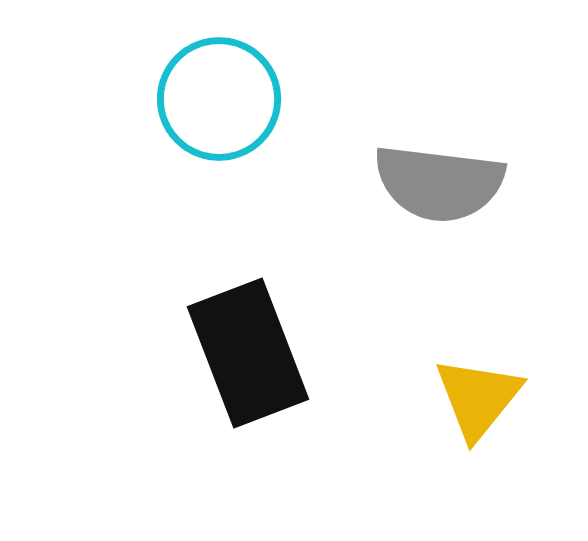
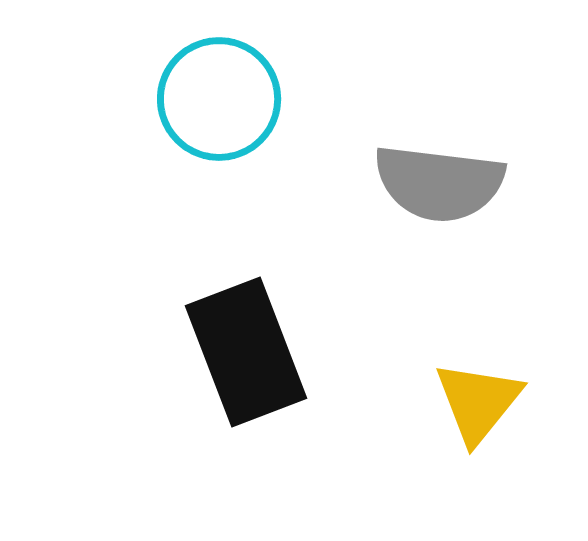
black rectangle: moved 2 px left, 1 px up
yellow triangle: moved 4 px down
